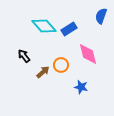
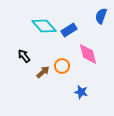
blue rectangle: moved 1 px down
orange circle: moved 1 px right, 1 px down
blue star: moved 5 px down
